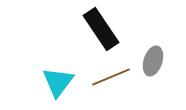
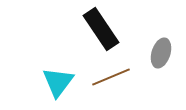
gray ellipse: moved 8 px right, 8 px up
